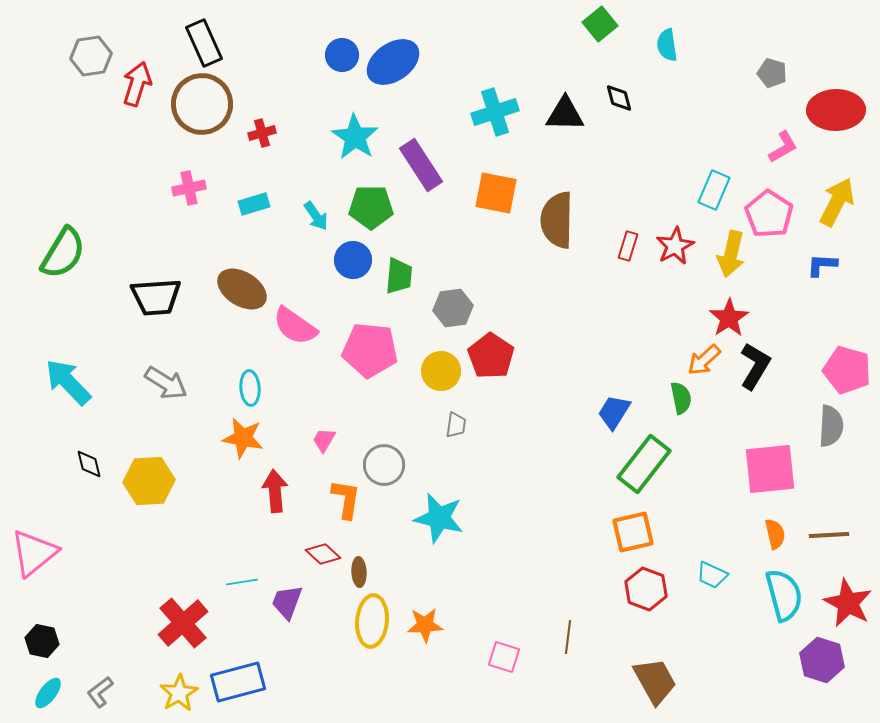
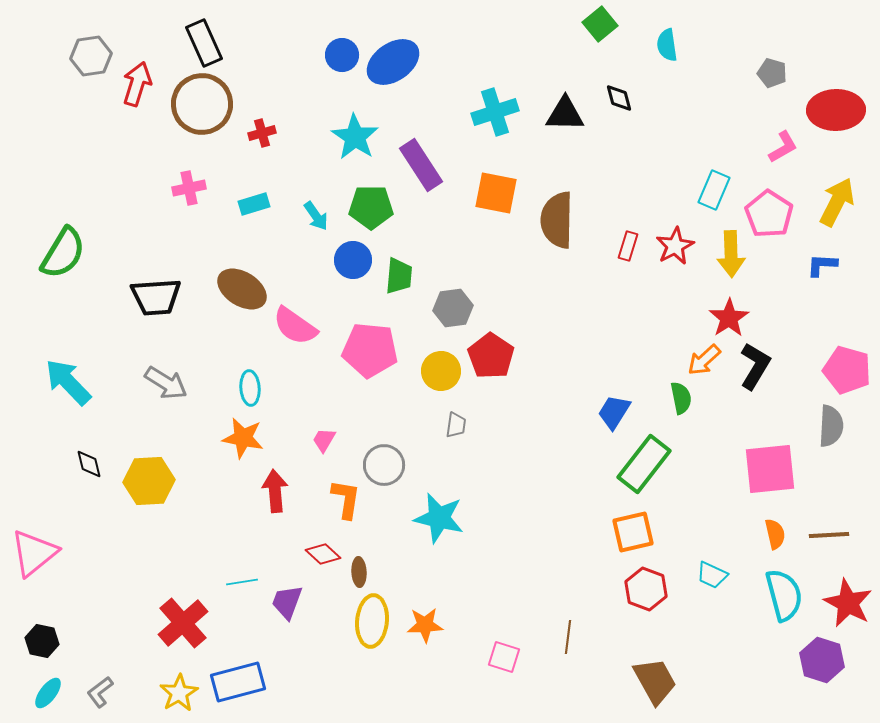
yellow arrow at (731, 254): rotated 15 degrees counterclockwise
